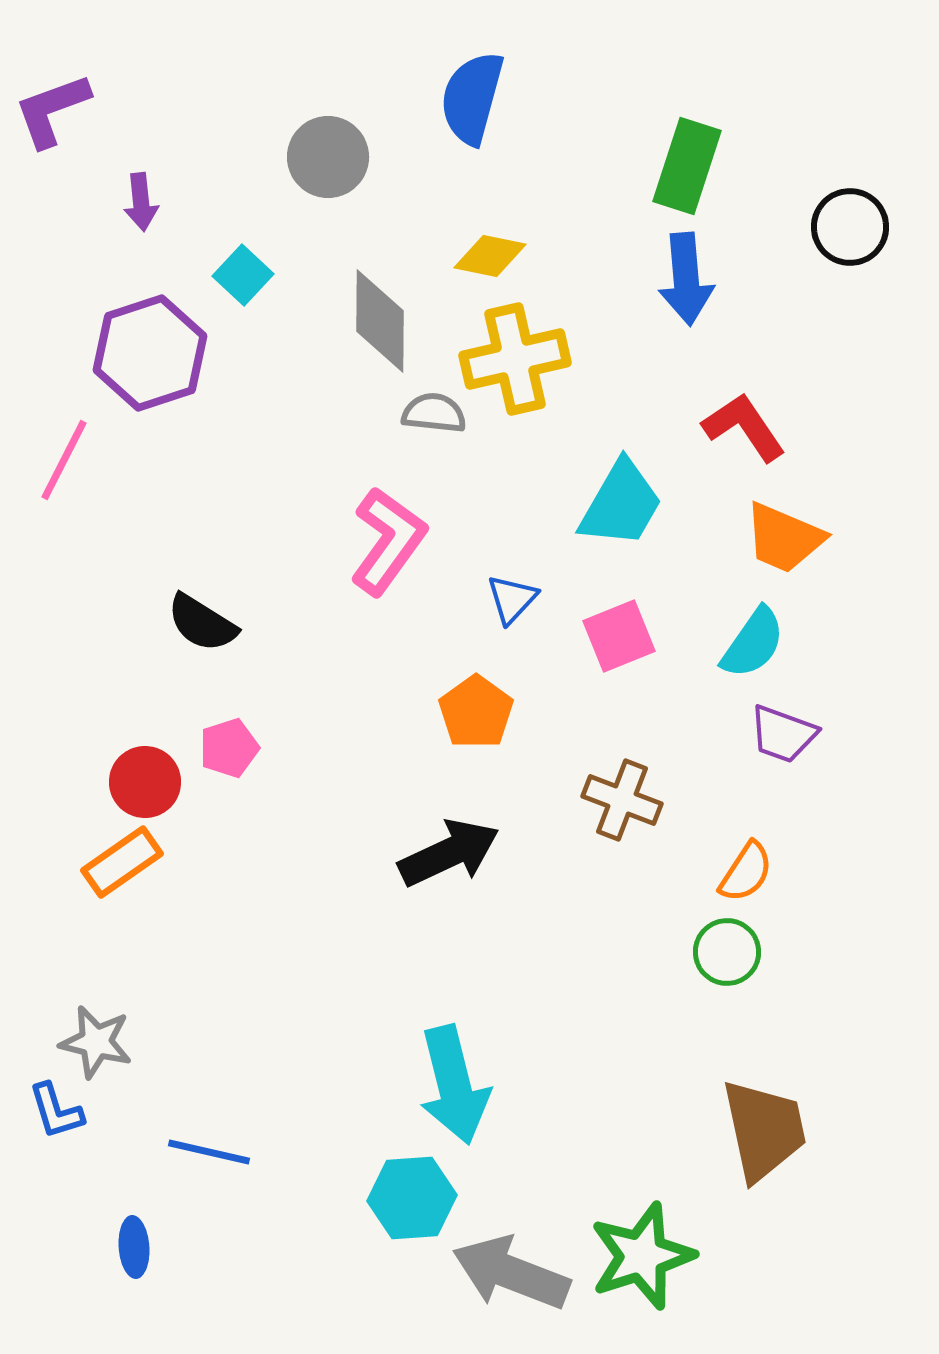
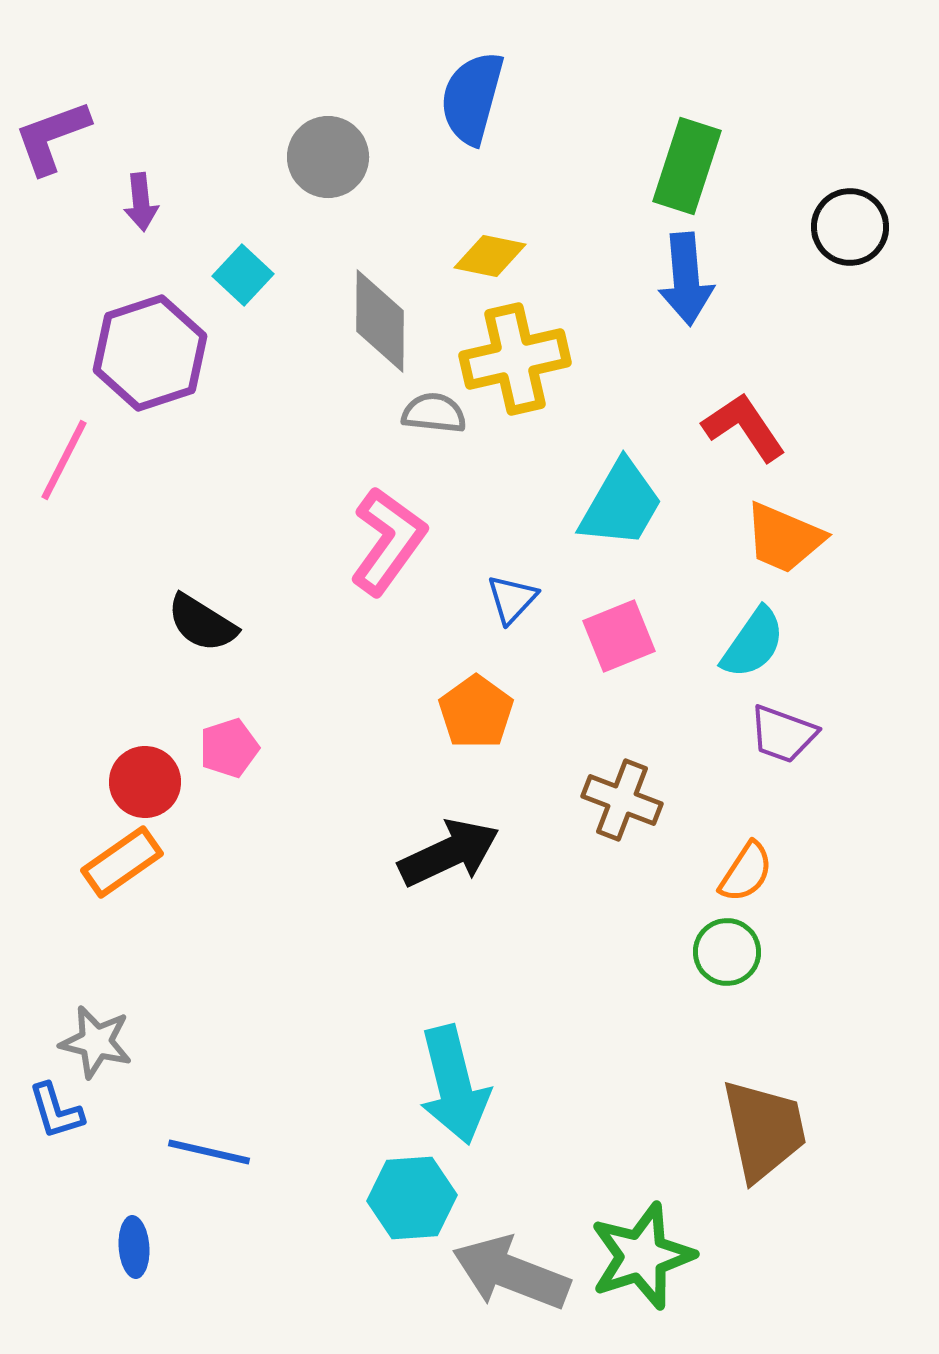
purple L-shape: moved 27 px down
